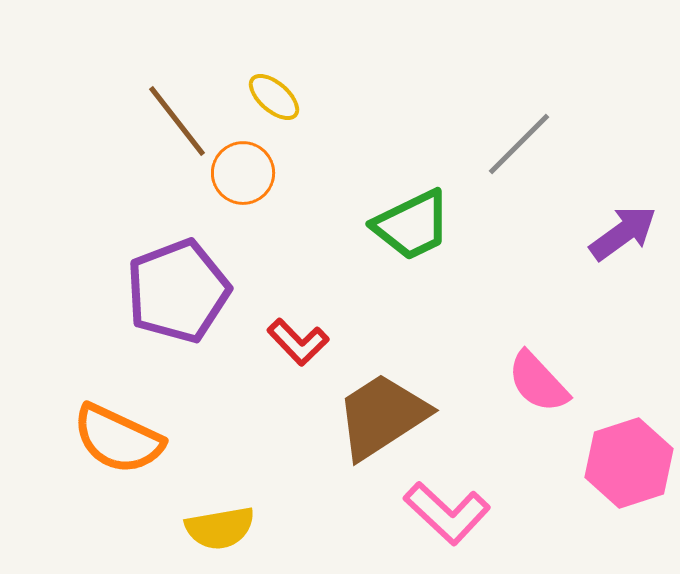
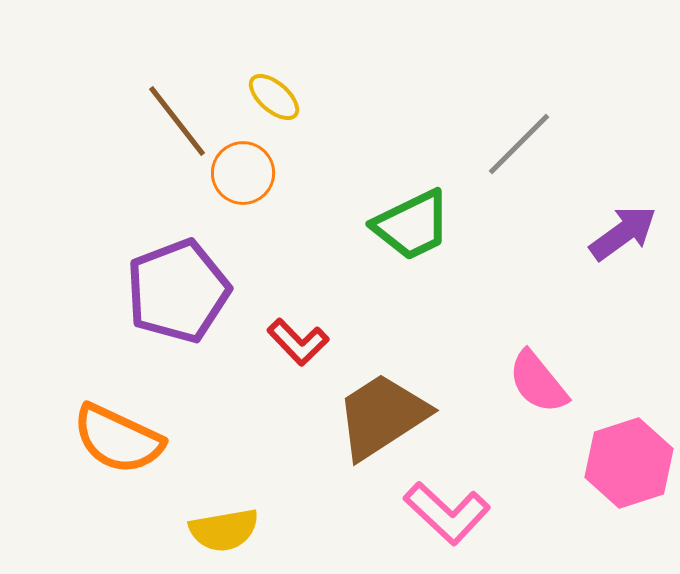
pink semicircle: rotated 4 degrees clockwise
yellow semicircle: moved 4 px right, 2 px down
